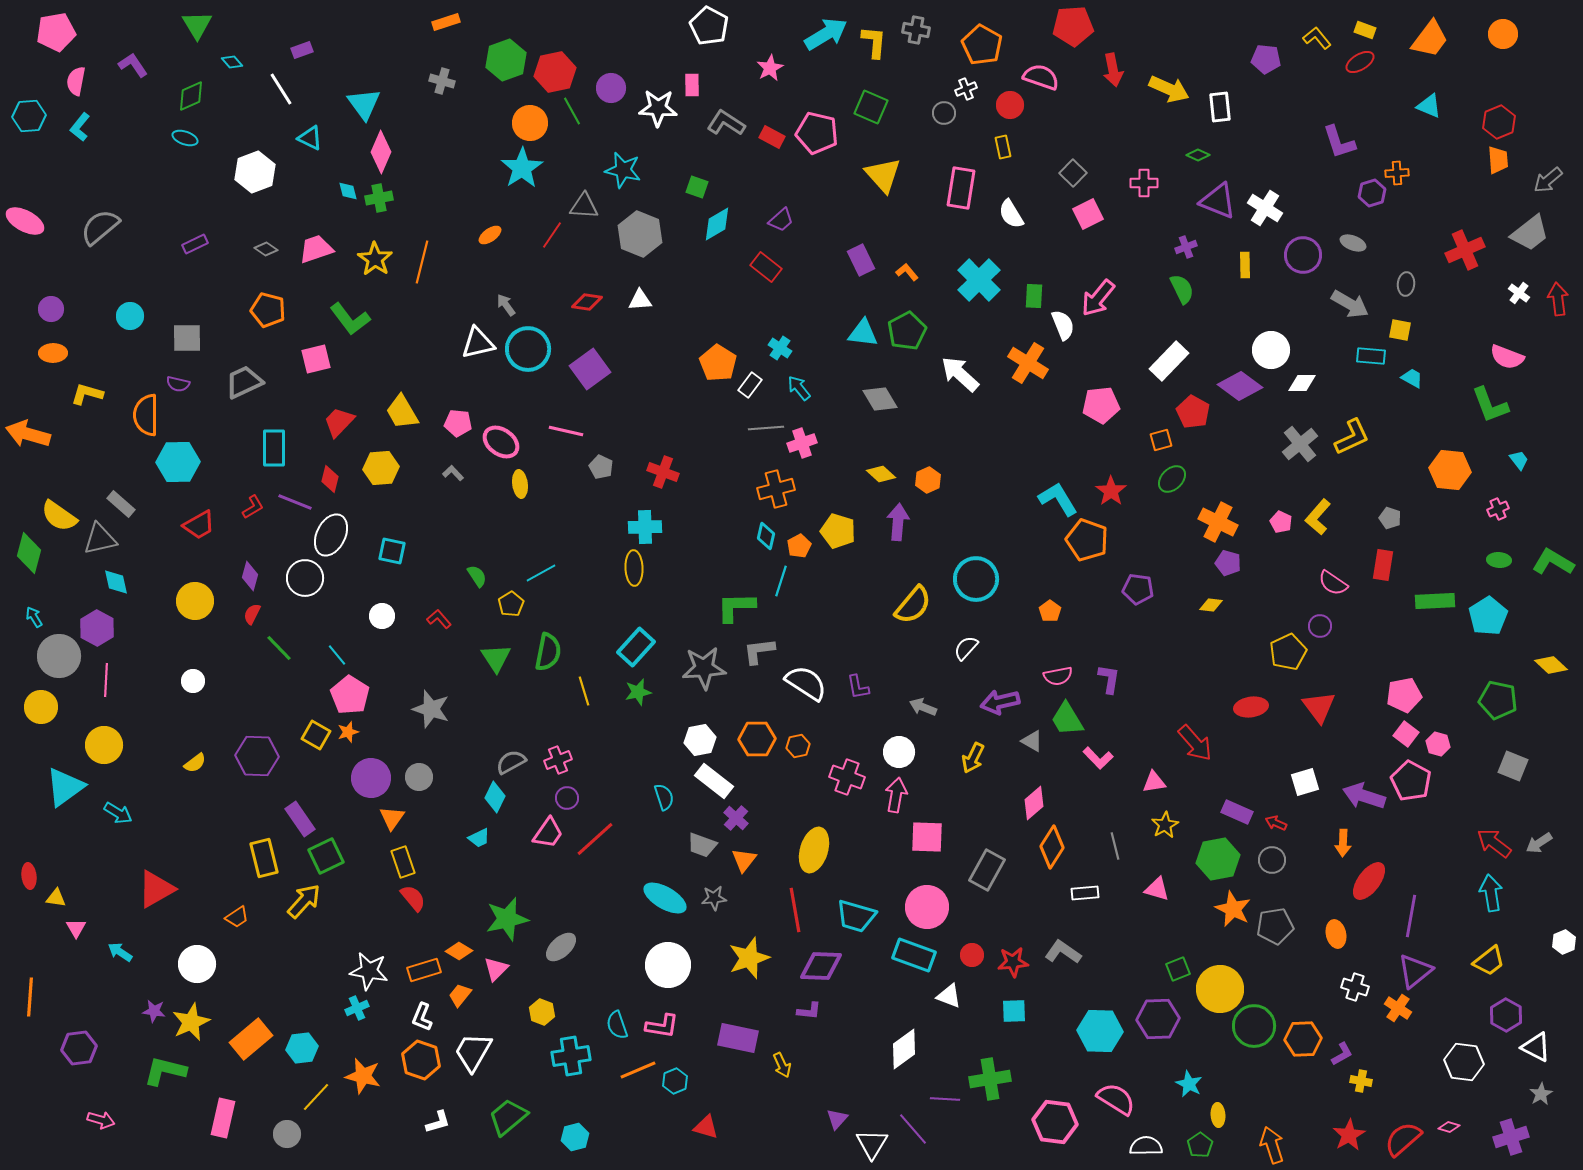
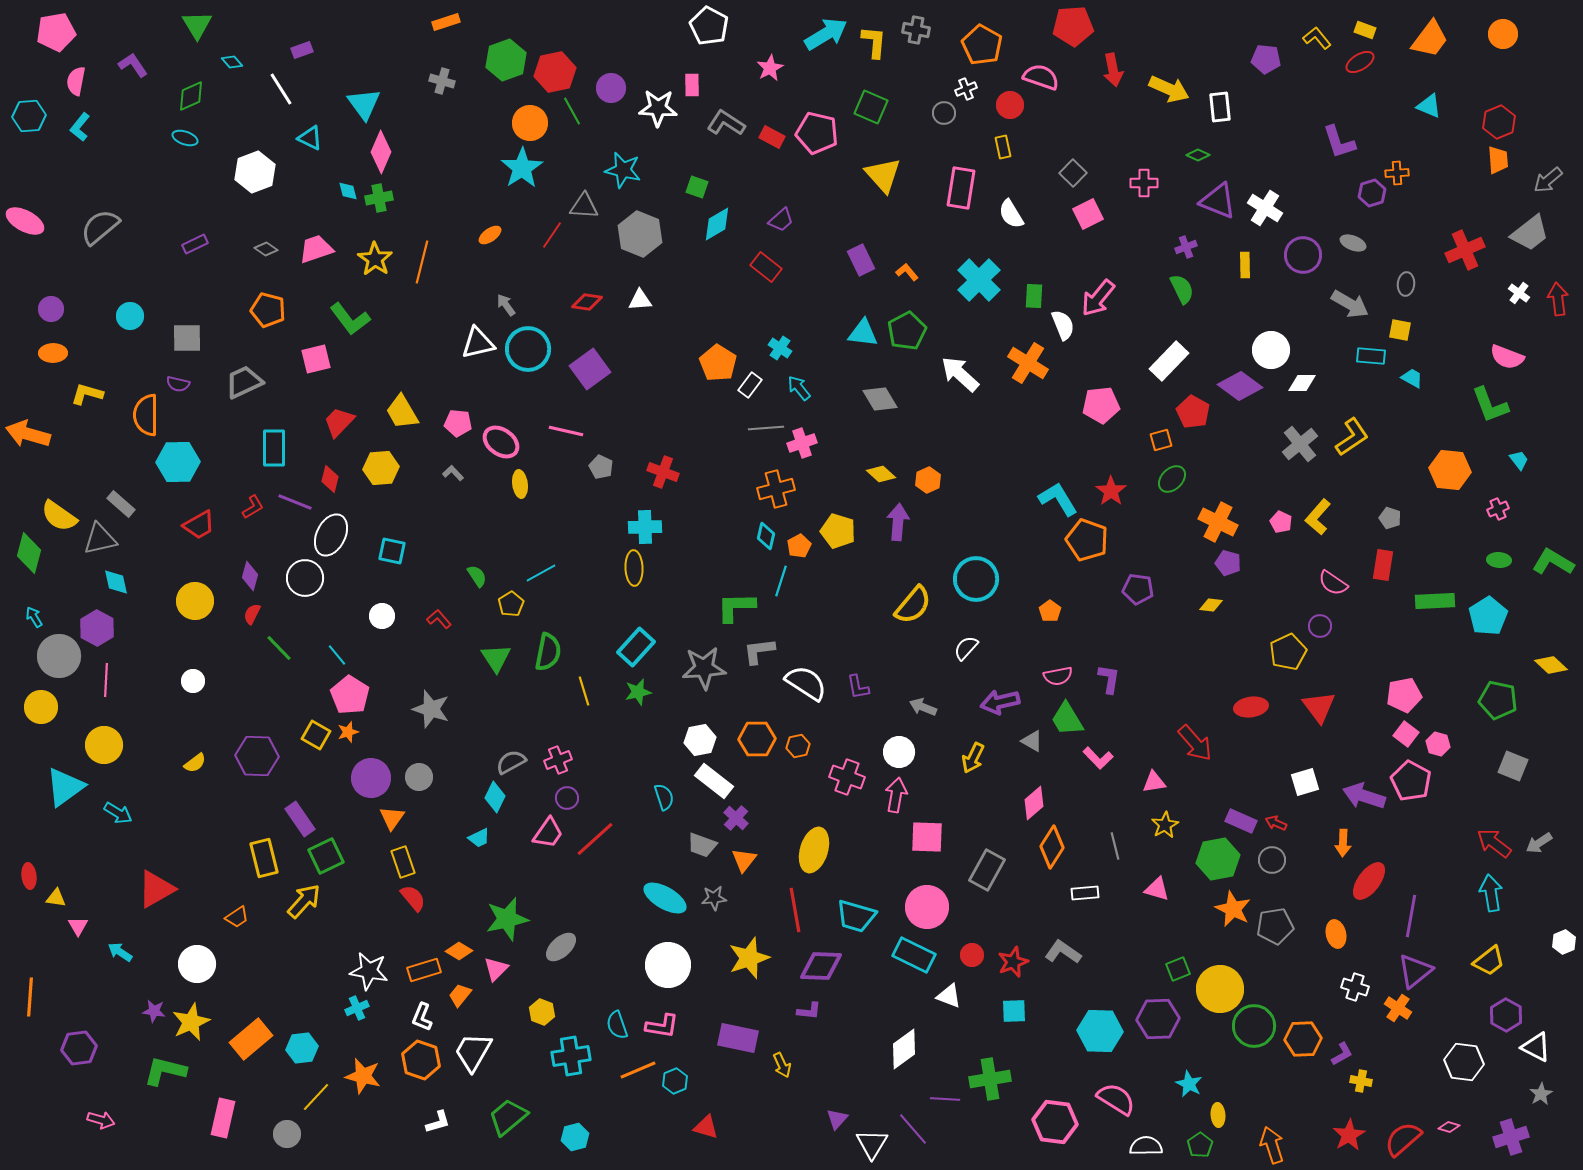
yellow L-shape at (1352, 437): rotated 9 degrees counterclockwise
purple rectangle at (1237, 812): moved 4 px right, 9 px down
pink triangle at (76, 928): moved 2 px right, 2 px up
cyan rectangle at (914, 955): rotated 6 degrees clockwise
red star at (1013, 962): rotated 16 degrees counterclockwise
